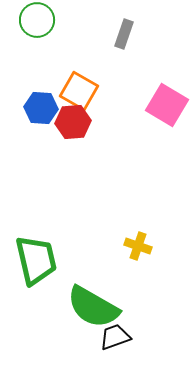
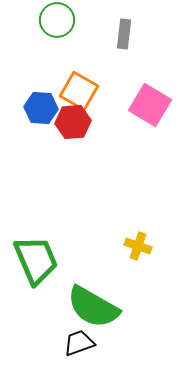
green circle: moved 20 px right
gray rectangle: rotated 12 degrees counterclockwise
pink square: moved 17 px left
green trapezoid: rotated 10 degrees counterclockwise
black trapezoid: moved 36 px left, 6 px down
